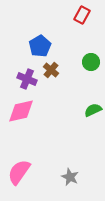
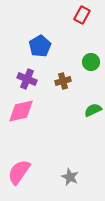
brown cross: moved 12 px right, 11 px down; rotated 35 degrees clockwise
